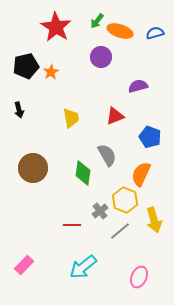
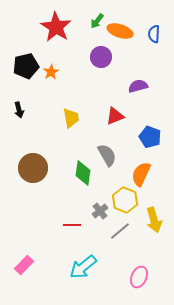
blue semicircle: moved 1 px left, 1 px down; rotated 72 degrees counterclockwise
